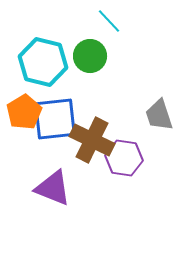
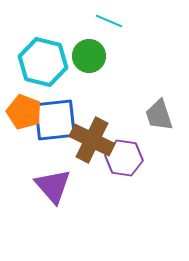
cyan line: rotated 24 degrees counterclockwise
green circle: moved 1 px left
orange pentagon: rotated 20 degrees counterclockwise
blue square: moved 1 px down
purple triangle: moved 2 px up; rotated 27 degrees clockwise
